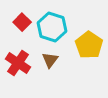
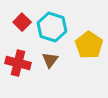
red cross: rotated 20 degrees counterclockwise
